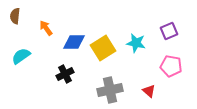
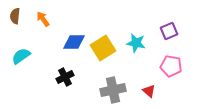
orange arrow: moved 3 px left, 9 px up
black cross: moved 3 px down
gray cross: moved 3 px right
